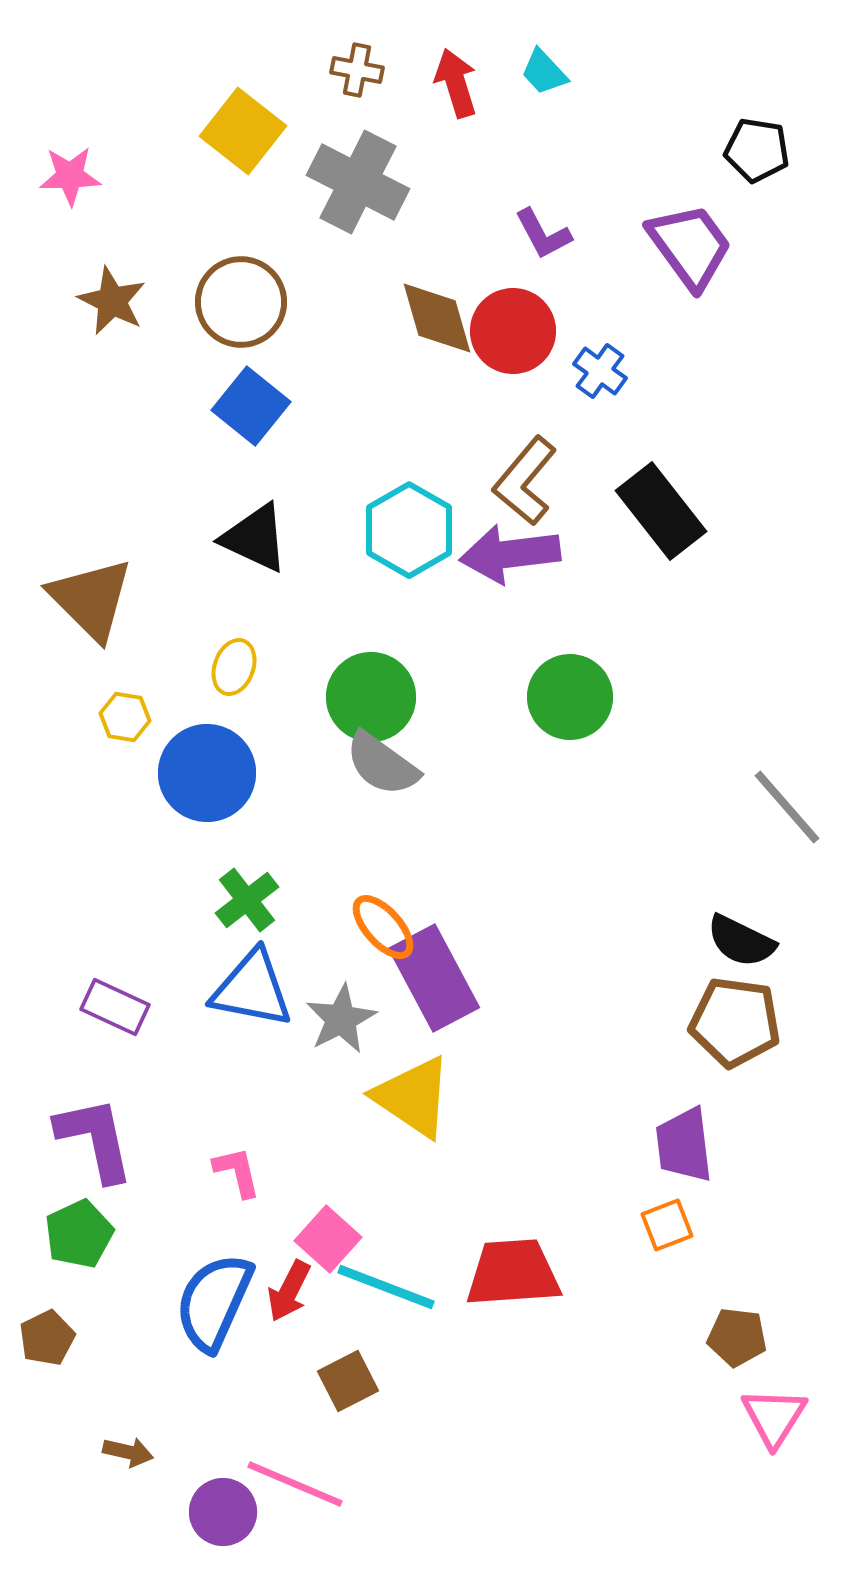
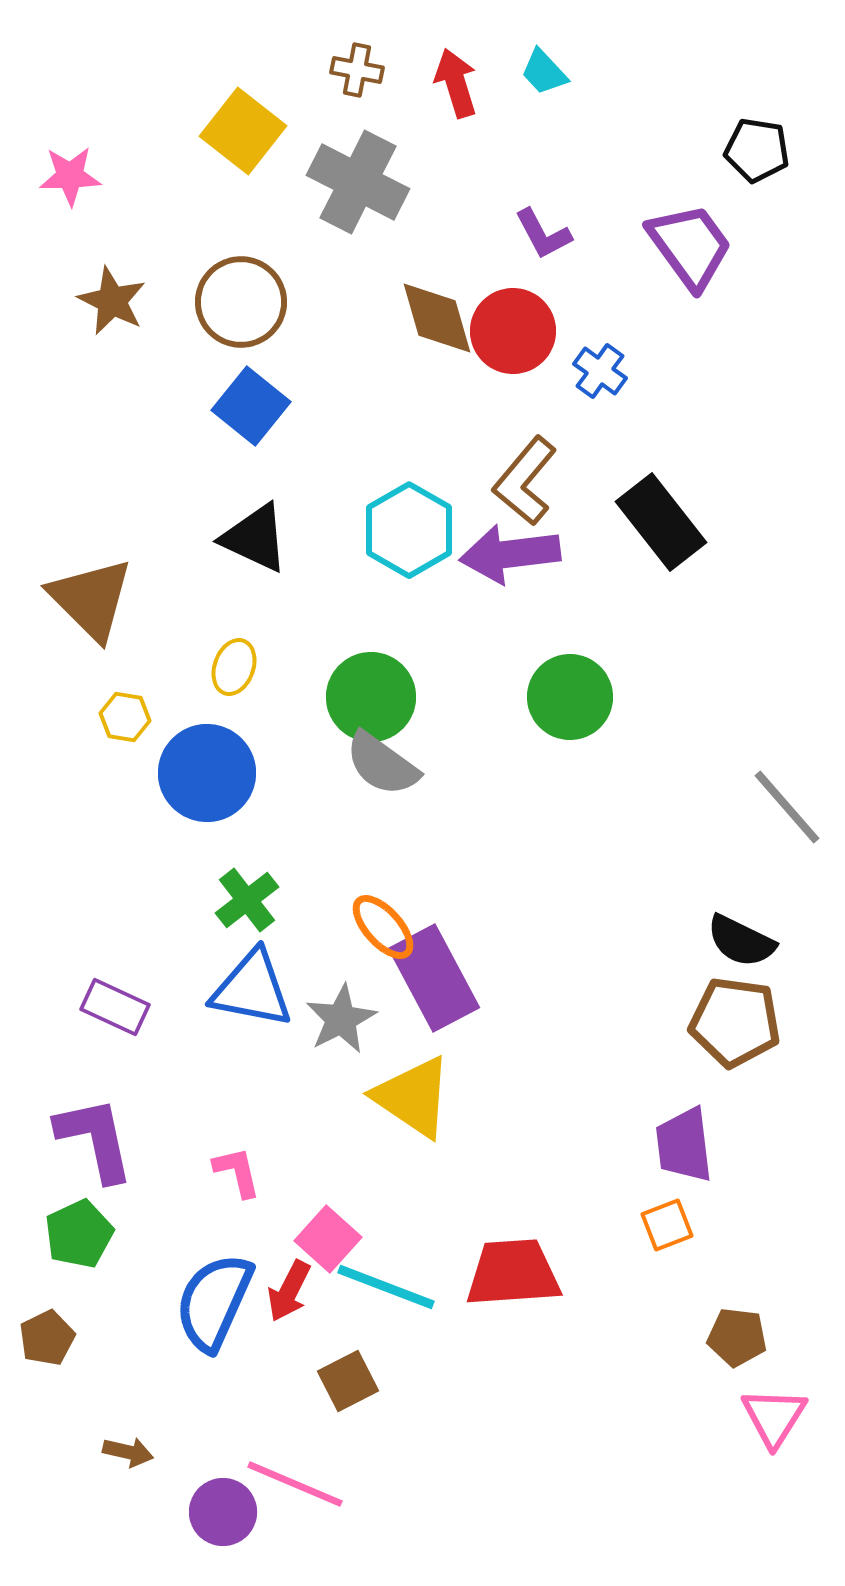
black rectangle at (661, 511): moved 11 px down
